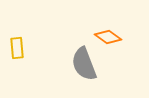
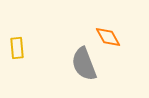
orange diamond: rotated 24 degrees clockwise
